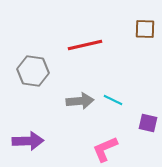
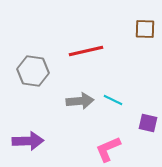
red line: moved 1 px right, 6 px down
pink L-shape: moved 3 px right
